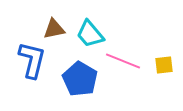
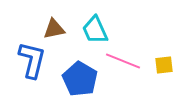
cyan trapezoid: moved 5 px right, 4 px up; rotated 16 degrees clockwise
